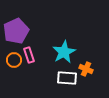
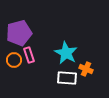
purple pentagon: moved 3 px right, 2 px down; rotated 10 degrees clockwise
cyan star: moved 2 px right, 1 px down; rotated 15 degrees counterclockwise
